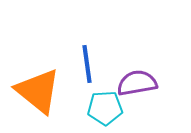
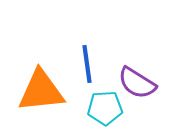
purple semicircle: rotated 138 degrees counterclockwise
orange triangle: moved 3 px right; rotated 45 degrees counterclockwise
